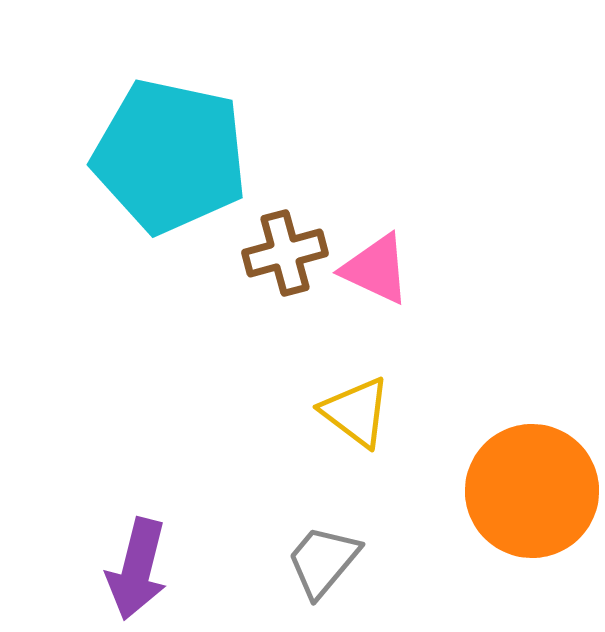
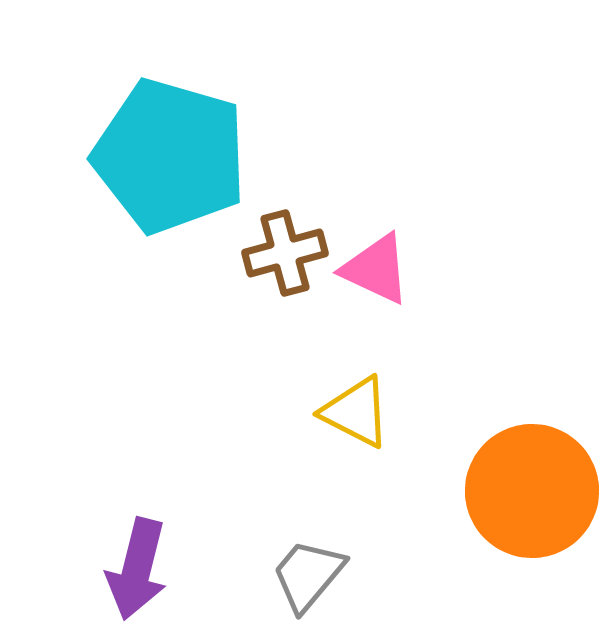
cyan pentagon: rotated 4 degrees clockwise
yellow triangle: rotated 10 degrees counterclockwise
gray trapezoid: moved 15 px left, 14 px down
